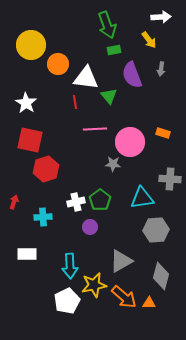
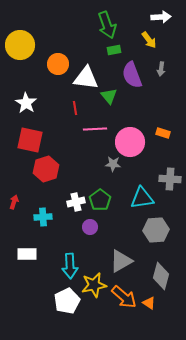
yellow circle: moved 11 px left
red line: moved 6 px down
orange triangle: rotated 32 degrees clockwise
